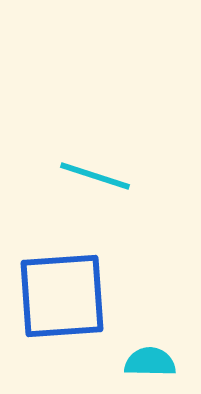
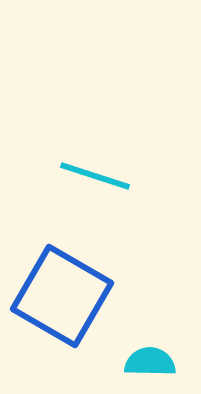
blue square: rotated 34 degrees clockwise
